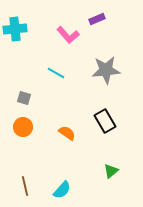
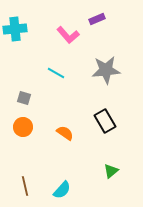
orange semicircle: moved 2 px left
